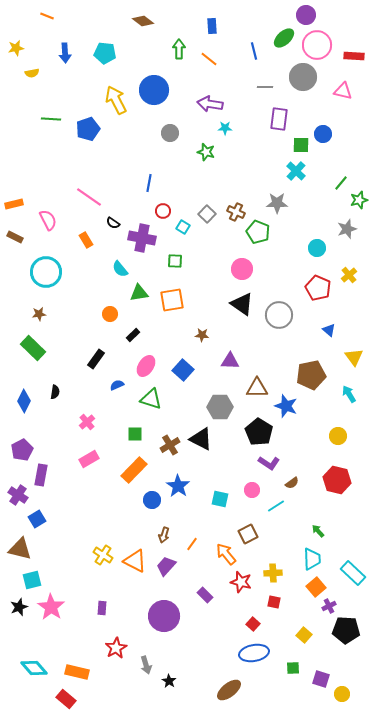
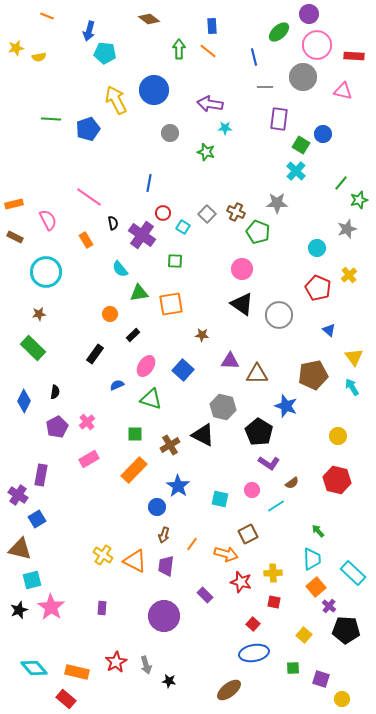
purple circle at (306, 15): moved 3 px right, 1 px up
brown diamond at (143, 21): moved 6 px right, 2 px up
green ellipse at (284, 38): moved 5 px left, 6 px up
blue line at (254, 51): moved 6 px down
blue arrow at (65, 53): moved 24 px right, 22 px up; rotated 18 degrees clockwise
orange line at (209, 59): moved 1 px left, 8 px up
yellow semicircle at (32, 73): moved 7 px right, 16 px up
green square at (301, 145): rotated 30 degrees clockwise
red circle at (163, 211): moved 2 px down
black semicircle at (113, 223): rotated 136 degrees counterclockwise
purple cross at (142, 238): moved 3 px up; rotated 24 degrees clockwise
orange square at (172, 300): moved 1 px left, 4 px down
black rectangle at (96, 359): moved 1 px left, 5 px up
brown pentagon at (311, 375): moved 2 px right
brown triangle at (257, 388): moved 14 px up
cyan arrow at (349, 394): moved 3 px right, 7 px up
gray hexagon at (220, 407): moved 3 px right; rotated 15 degrees clockwise
black triangle at (201, 439): moved 2 px right, 4 px up
purple pentagon at (22, 450): moved 35 px right, 23 px up
blue circle at (152, 500): moved 5 px right, 7 px down
orange arrow at (226, 554): rotated 145 degrees clockwise
purple trapezoid at (166, 566): rotated 35 degrees counterclockwise
purple cross at (329, 606): rotated 24 degrees counterclockwise
black star at (19, 607): moved 3 px down
red star at (116, 648): moved 14 px down
black star at (169, 681): rotated 24 degrees counterclockwise
yellow circle at (342, 694): moved 5 px down
